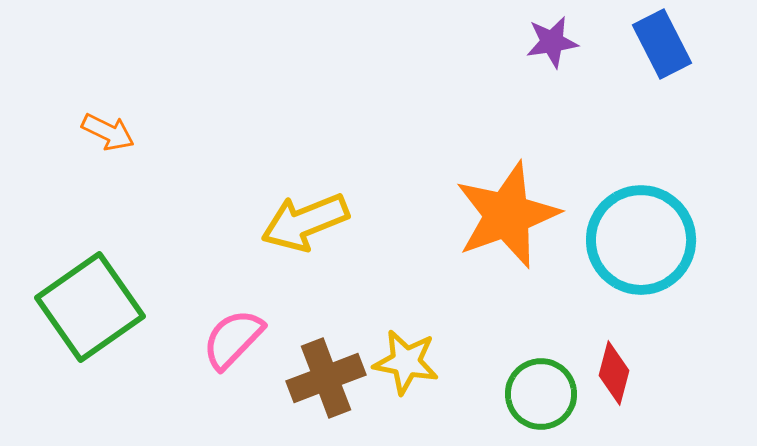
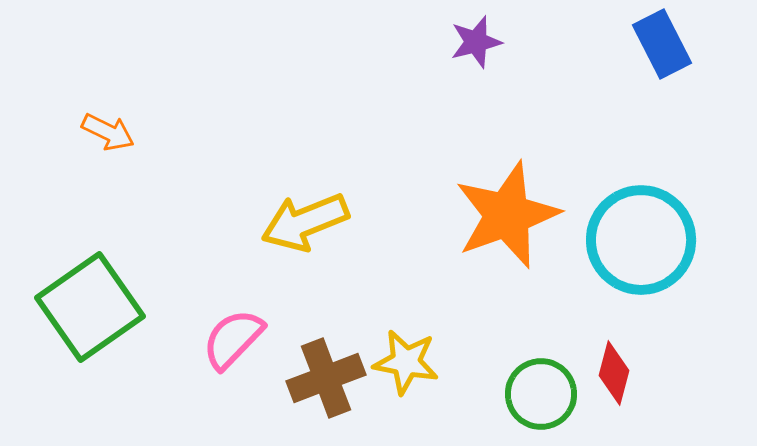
purple star: moved 76 px left; rotated 6 degrees counterclockwise
